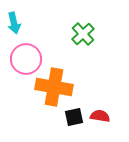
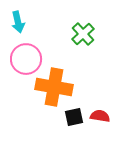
cyan arrow: moved 4 px right, 1 px up
